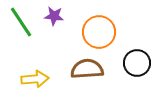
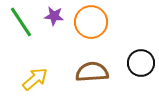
orange circle: moved 8 px left, 10 px up
black circle: moved 4 px right
brown semicircle: moved 5 px right, 3 px down
yellow arrow: rotated 36 degrees counterclockwise
